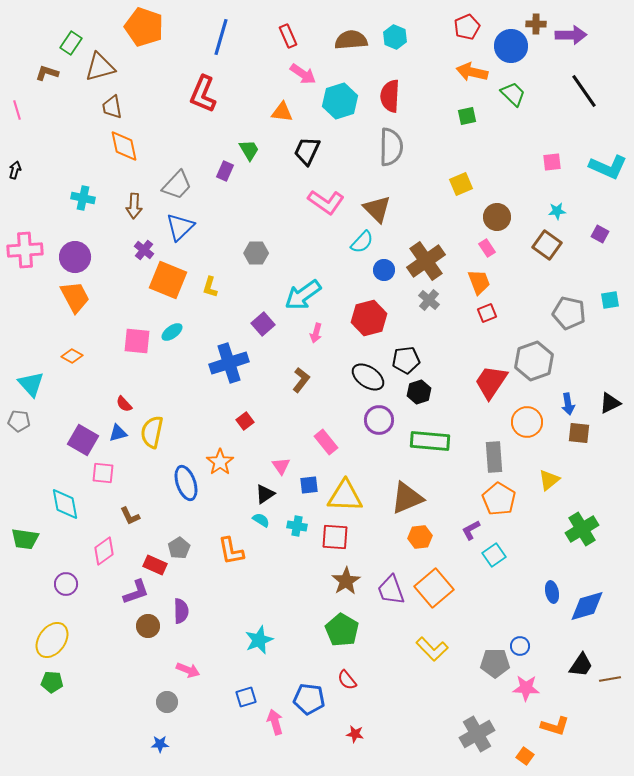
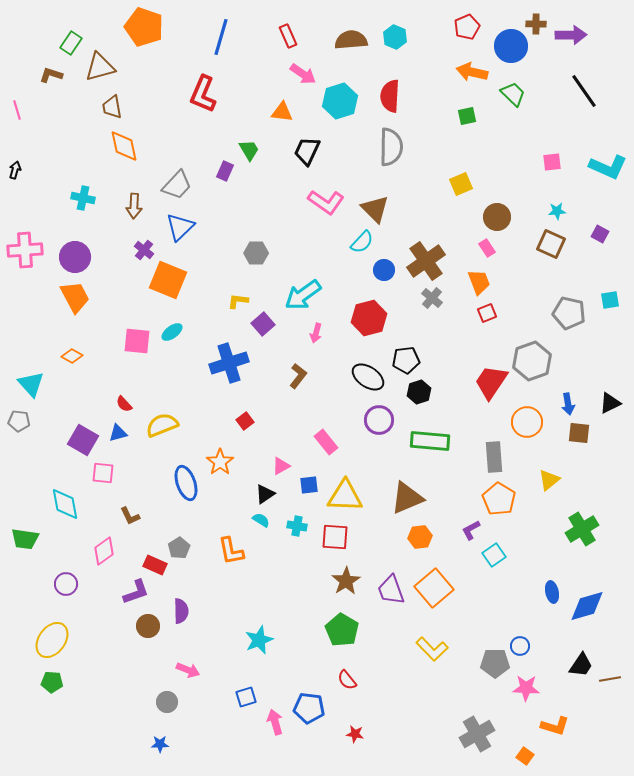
brown L-shape at (47, 73): moved 4 px right, 2 px down
brown triangle at (377, 209): moved 2 px left
brown square at (547, 245): moved 4 px right, 1 px up; rotated 12 degrees counterclockwise
yellow L-shape at (210, 287): moved 28 px right, 14 px down; rotated 80 degrees clockwise
gray cross at (429, 300): moved 3 px right, 2 px up
gray hexagon at (534, 361): moved 2 px left
brown L-shape at (301, 380): moved 3 px left, 4 px up
yellow semicircle at (152, 432): moved 10 px right, 7 px up; rotated 56 degrees clockwise
pink triangle at (281, 466): rotated 36 degrees clockwise
blue pentagon at (309, 699): moved 9 px down
